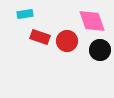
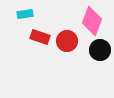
pink diamond: rotated 40 degrees clockwise
